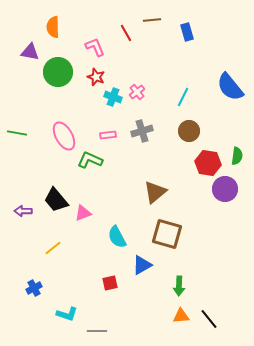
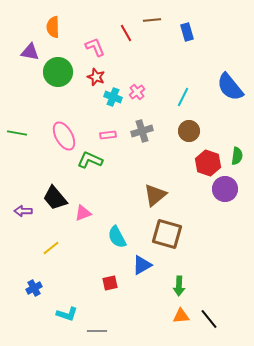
red hexagon: rotated 10 degrees clockwise
brown triangle: moved 3 px down
black trapezoid: moved 1 px left, 2 px up
yellow line: moved 2 px left
